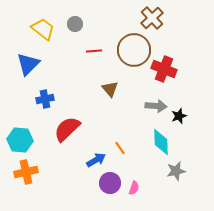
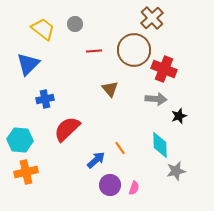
gray arrow: moved 7 px up
cyan diamond: moved 1 px left, 3 px down
blue arrow: rotated 12 degrees counterclockwise
purple circle: moved 2 px down
